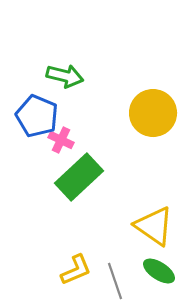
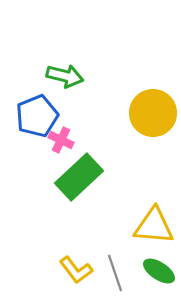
blue pentagon: rotated 27 degrees clockwise
yellow triangle: rotated 30 degrees counterclockwise
yellow L-shape: rotated 76 degrees clockwise
gray line: moved 8 px up
